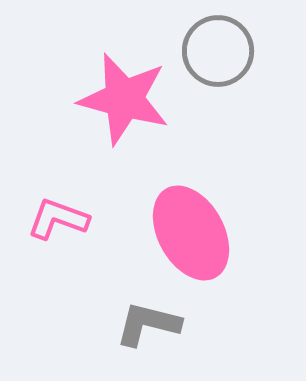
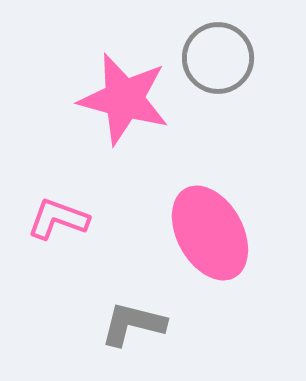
gray circle: moved 7 px down
pink ellipse: moved 19 px right
gray L-shape: moved 15 px left
